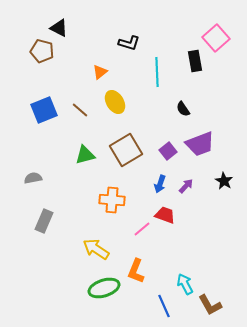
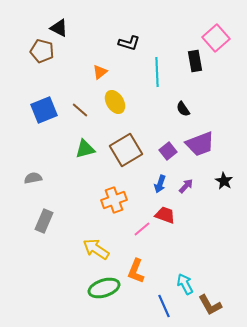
green triangle: moved 6 px up
orange cross: moved 2 px right; rotated 25 degrees counterclockwise
